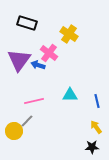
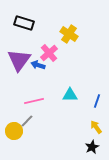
black rectangle: moved 3 px left
pink cross: rotated 12 degrees clockwise
blue line: rotated 32 degrees clockwise
black star: rotated 24 degrees counterclockwise
